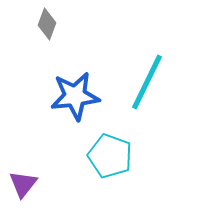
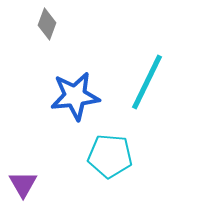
cyan pentagon: rotated 15 degrees counterclockwise
purple triangle: rotated 8 degrees counterclockwise
